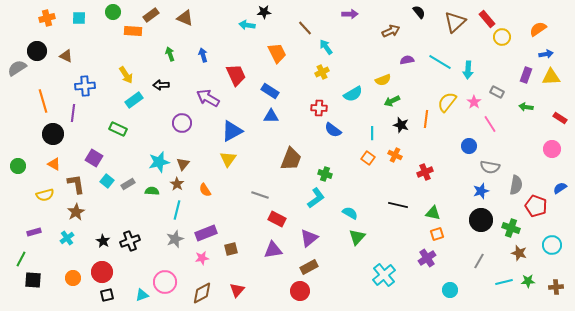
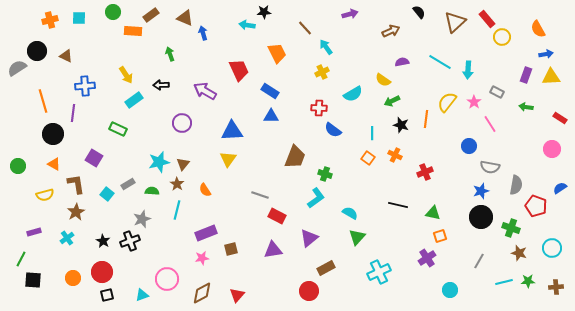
purple arrow at (350, 14): rotated 14 degrees counterclockwise
orange cross at (47, 18): moved 3 px right, 2 px down
orange semicircle at (538, 29): rotated 84 degrees counterclockwise
blue arrow at (203, 55): moved 22 px up
purple semicircle at (407, 60): moved 5 px left, 2 px down
red trapezoid at (236, 75): moved 3 px right, 5 px up
yellow semicircle at (383, 80): rotated 56 degrees clockwise
purple arrow at (208, 98): moved 3 px left, 7 px up
blue triangle at (232, 131): rotated 25 degrees clockwise
brown trapezoid at (291, 159): moved 4 px right, 2 px up
cyan square at (107, 181): moved 13 px down
red rectangle at (277, 219): moved 3 px up
black circle at (481, 220): moved 3 px up
orange square at (437, 234): moved 3 px right, 2 px down
gray star at (175, 239): moved 33 px left, 20 px up
cyan circle at (552, 245): moved 3 px down
brown rectangle at (309, 267): moved 17 px right, 1 px down
cyan cross at (384, 275): moved 5 px left, 3 px up; rotated 15 degrees clockwise
pink circle at (165, 282): moved 2 px right, 3 px up
red triangle at (237, 290): moved 5 px down
red circle at (300, 291): moved 9 px right
